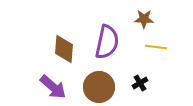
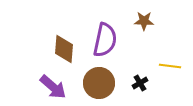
brown star: moved 2 px down
purple semicircle: moved 2 px left, 2 px up
yellow line: moved 14 px right, 19 px down
brown circle: moved 4 px up
